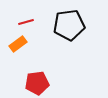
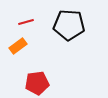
black pentagon: rotated 12 degrees clockwise
orange rectangle: moved 2 px down
